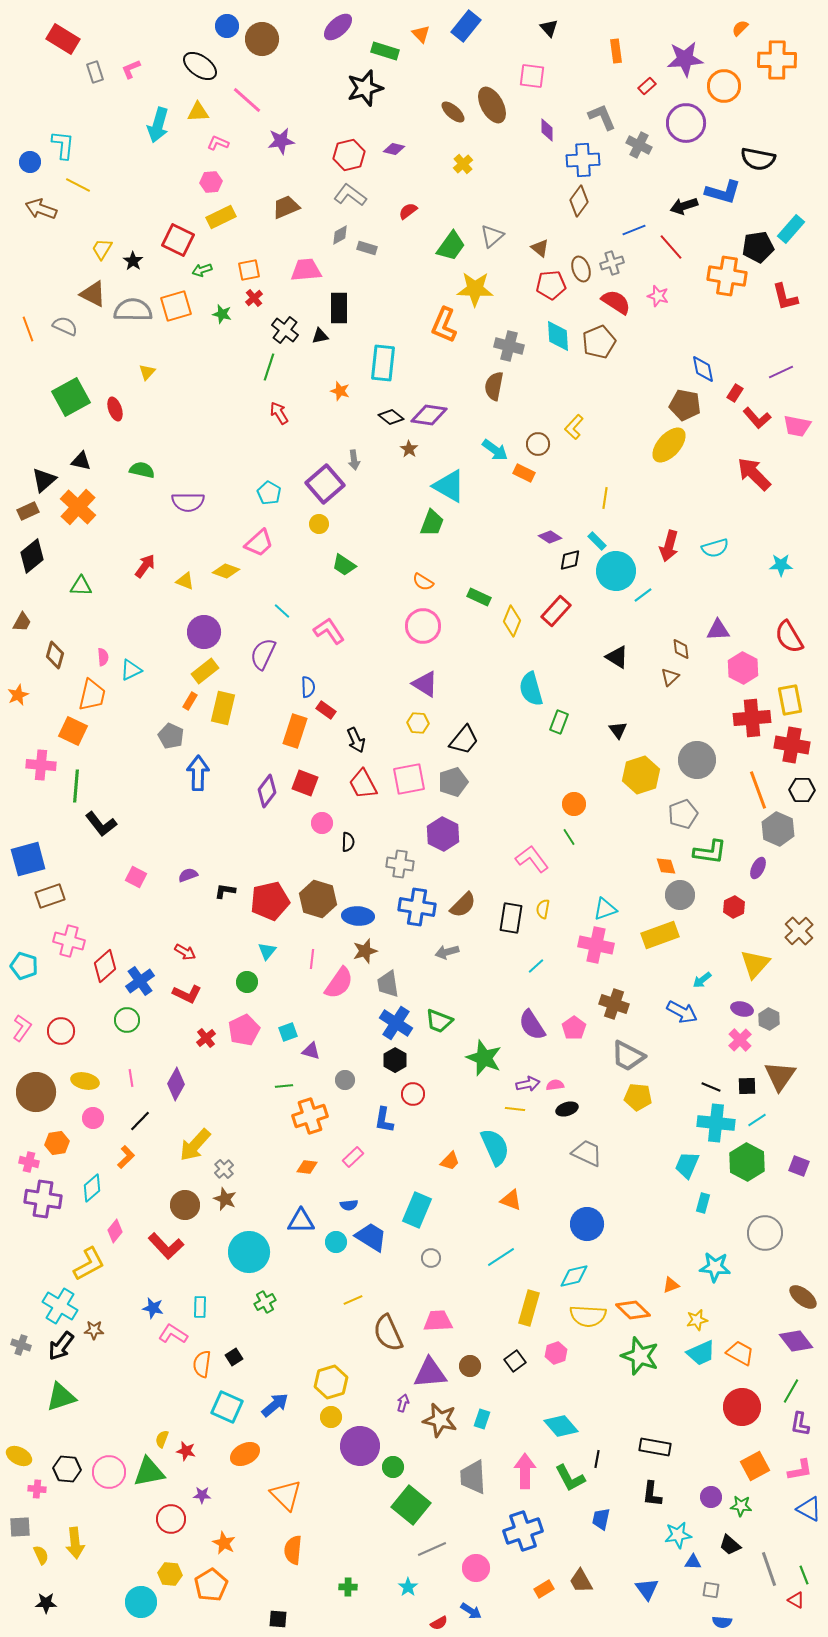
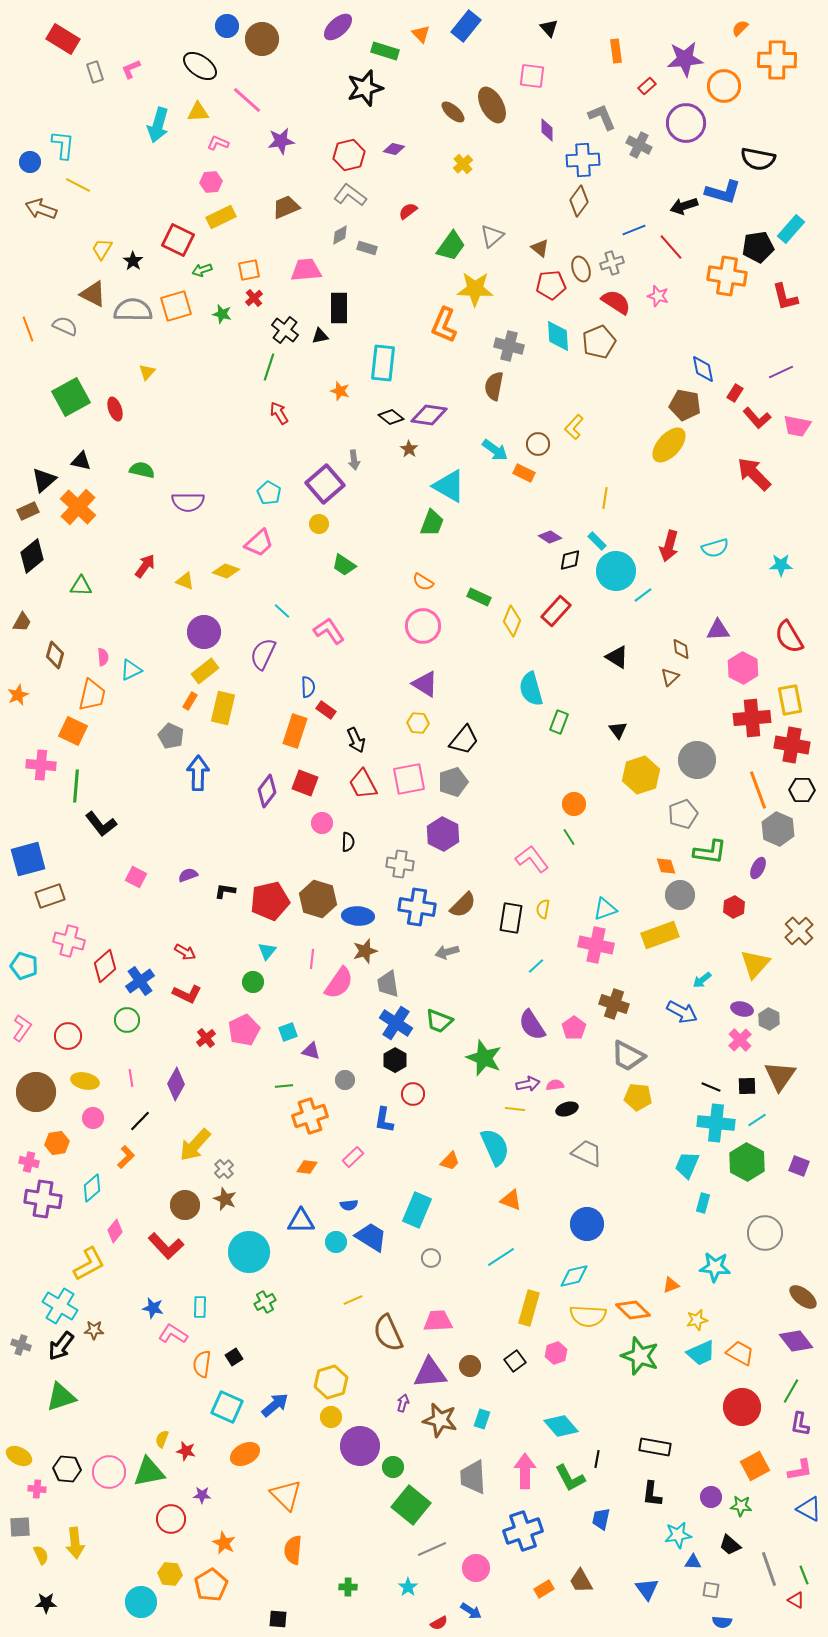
green circle at (247, 982): moved 6 px right
red circle at (61, 1031): moved 7 px right, 5 px down
